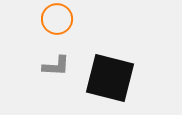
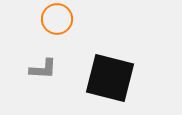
gray L-shape: moved 13 px left, 3 px down
